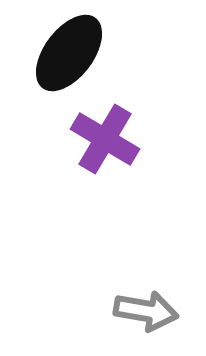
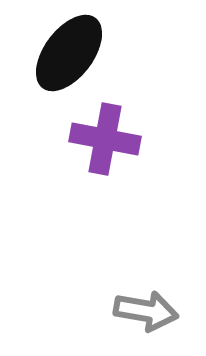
purple cross: rotated 20 degrees counterclockwise
